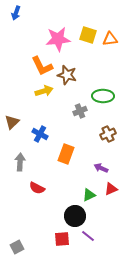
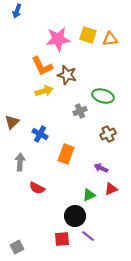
blue arrow: moved 1 px right, 2 px up
green ellipse: rotated 15 degrees clockwise
